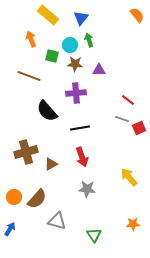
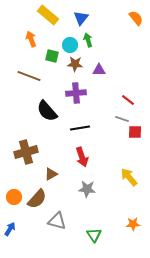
orange semicircle: moved 1 px left, 3 px down
green arrow: moved 1 px left
red square: moved 4 px left, 4 px down; rotated 24 degrees clockwise
brown triangle: moved 10 px down
